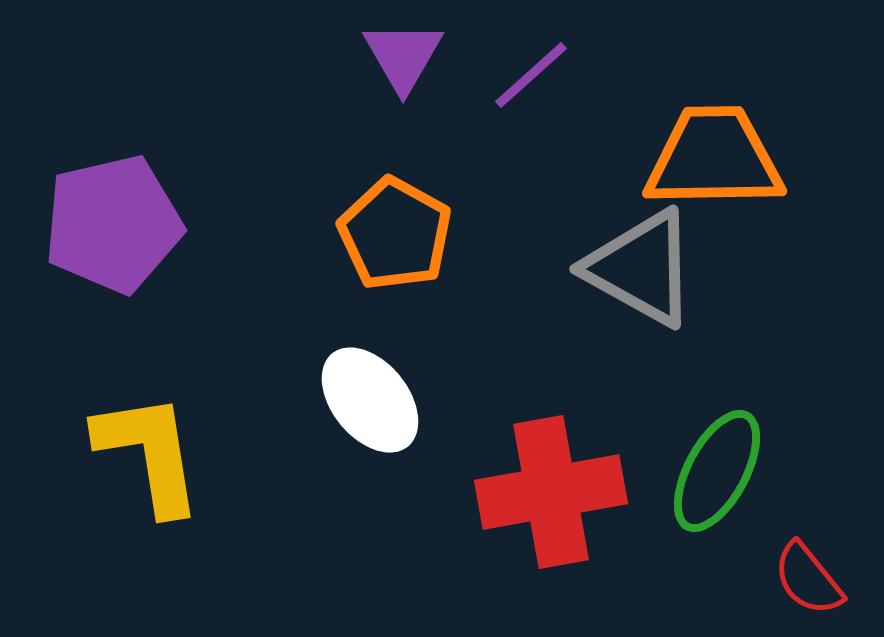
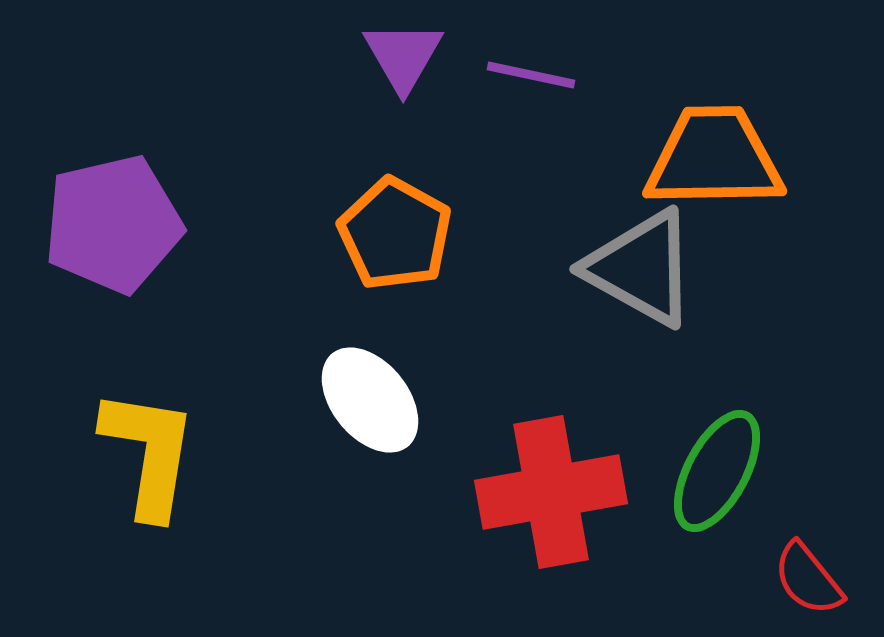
purple line: rotated 54 degrees clockwise
yellow L-shape: rotated 18 degrees clockwise
